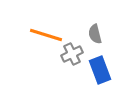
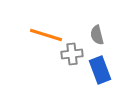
gray semicircle: moved 2 px right, 1 px down
gray cross: rotated 20 degrees clockwise
